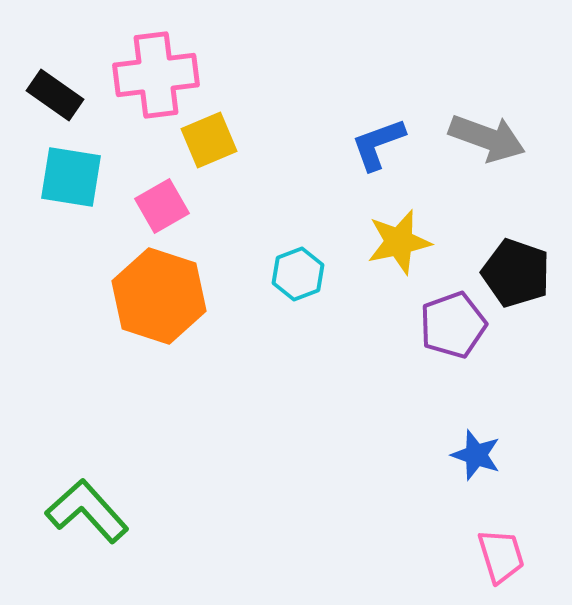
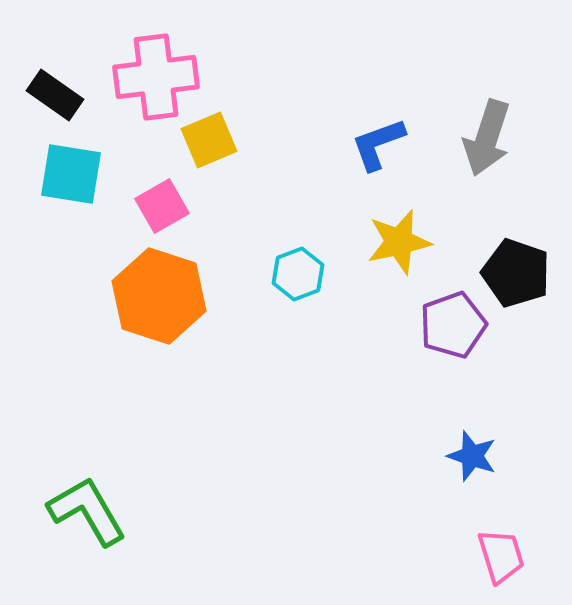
pink cross: moved 2 px down
gray arrow: rotated 88 degrees clockwise
cyan square: moved 3 px up
blue star: moved 4 px left, 1 px down
green L-shape: rotated 12 degrees clockwise
